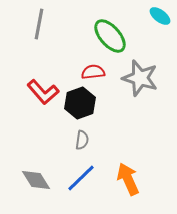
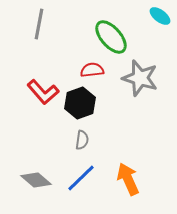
green ellipse: moved 1 px right, 1 px down
red semicircle: moved 1 px left, 2 px up
gray diamond: rotated 16 degrees counterclockwise
